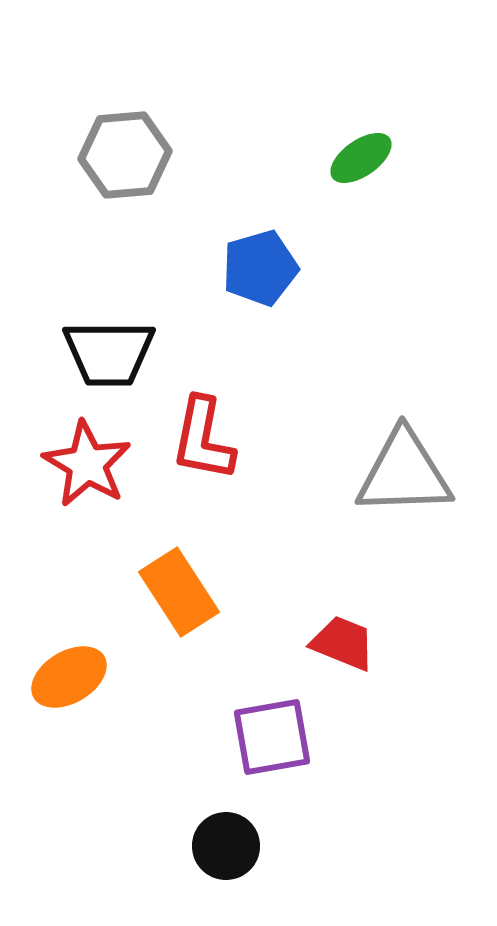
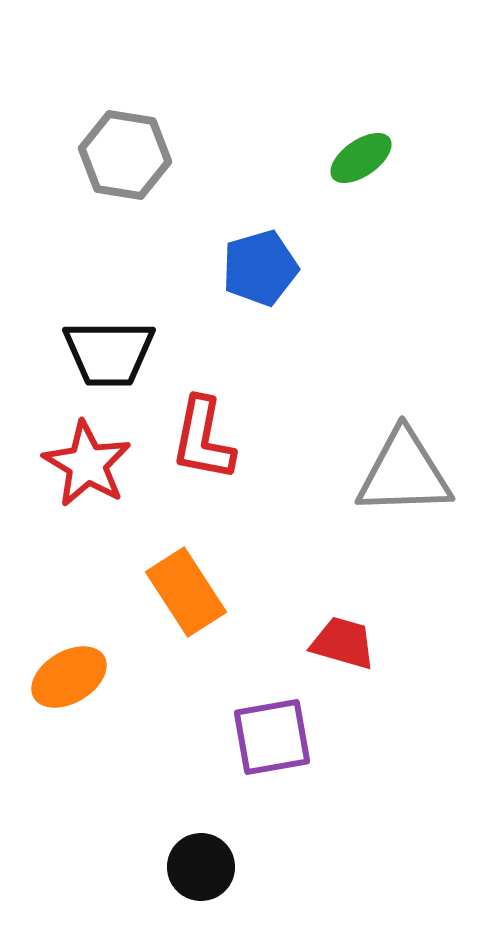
gray hexagon: rotated 14 degrees clockwise
orange rectangle: moved 7 px right
red trapezoid: rotated 6 degrees counterclockwise
black circle: moved 25 px left, 21 px down
